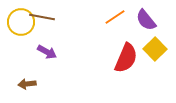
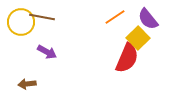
purple semicircle: moved 2 px right, 1 px up
yellow square: moved 17 px left, 11 px up
red semicircle: moved 1 px right
